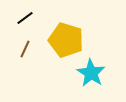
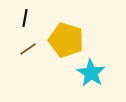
black line: rotated 42 degrees counterclockwise
brown line: moved 3 px right; rotated 30 degrees clockwise
